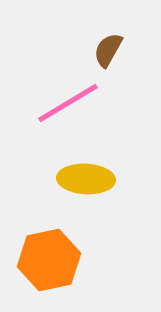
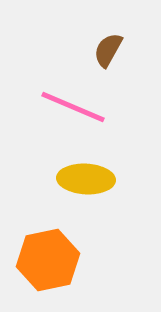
pink line: moved 5 px right, 4 px down; rotated 54 degrees clockwise
orange hexagon: moved 1 px left
